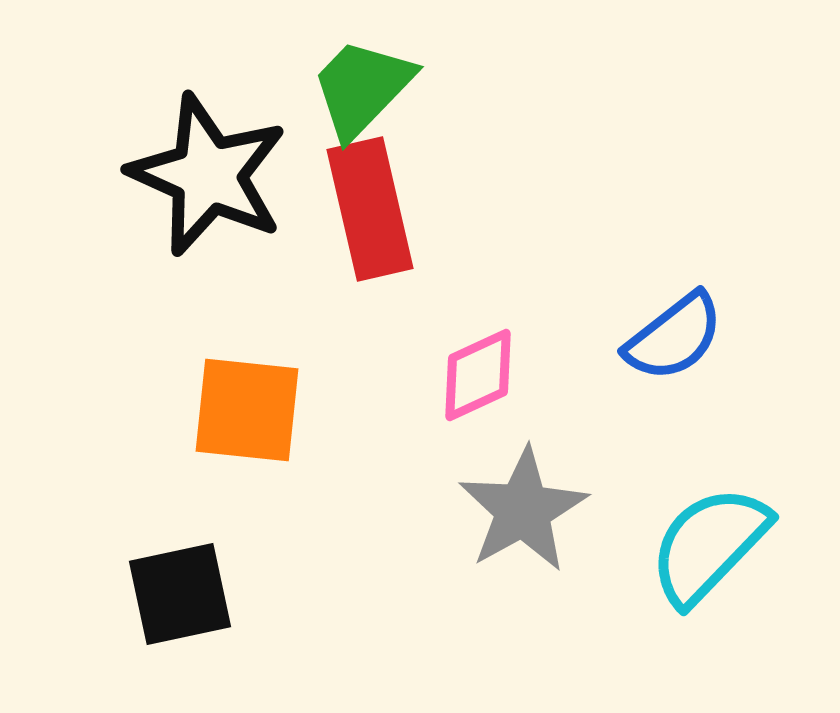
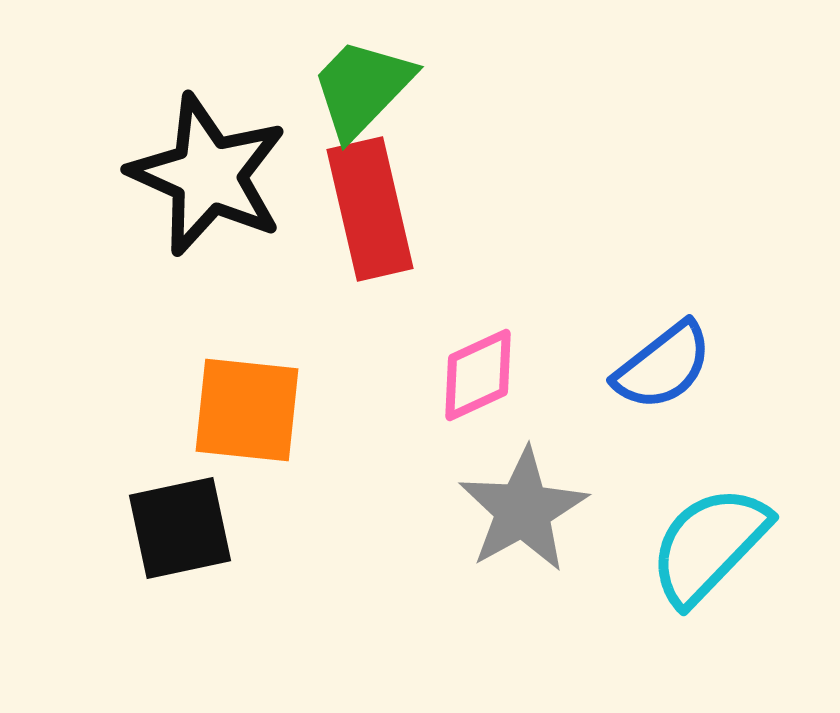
blue semicircle: moved 11 px left, 29 px down
black square: moved 66 px up
